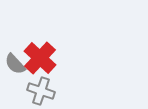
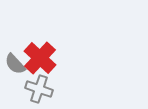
gray cross: moved 2 px left, 2 px up
